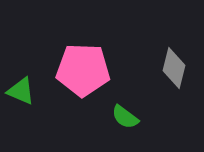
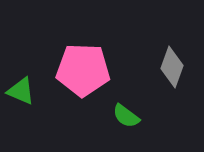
gray diamond: moved 2 px left, 1 px up; rotated 6 degrees clockwise
green semicircle: moved 1 px right, 1 px up
